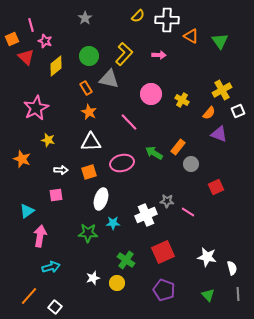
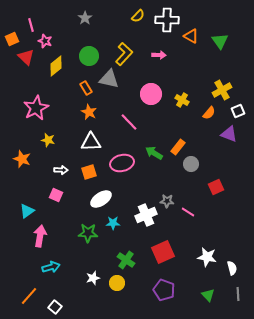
purple triangle at (219, 134): moved 10 px right
pink square at (56, 195): rotated 32 degrees clockwise
white ellipse at (101, 199): rotated 40 degrees clockwise
